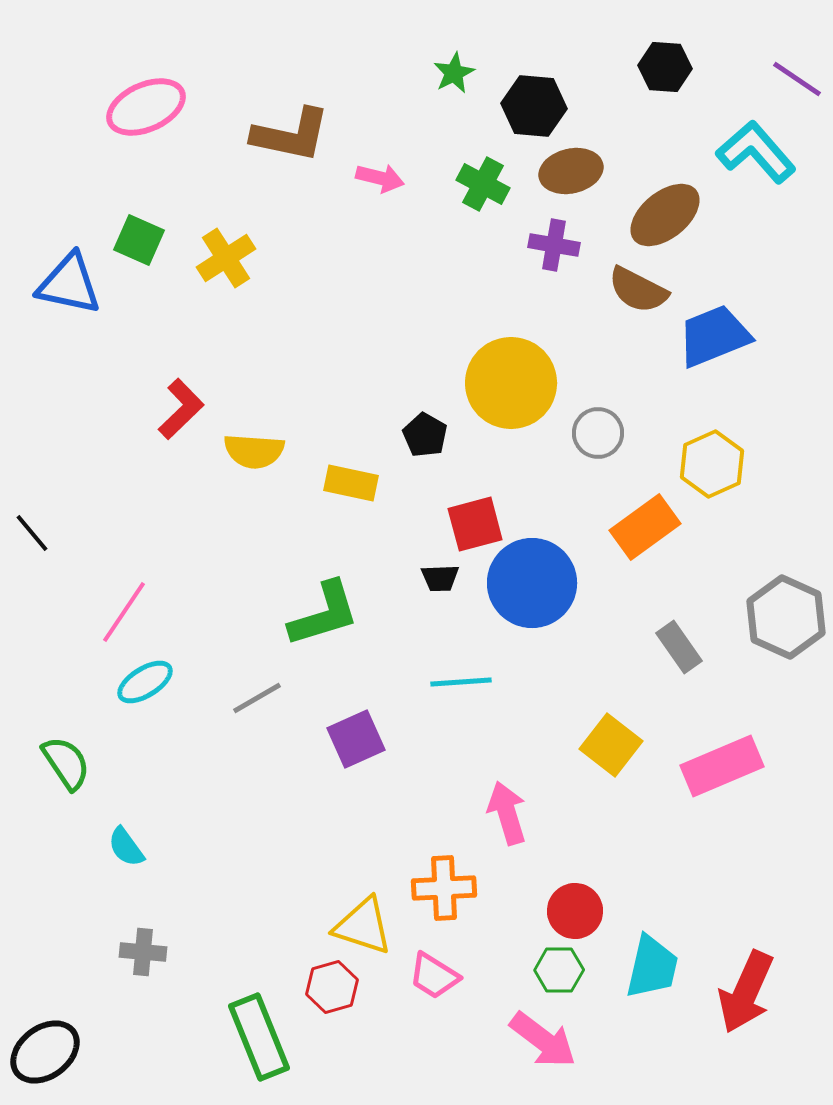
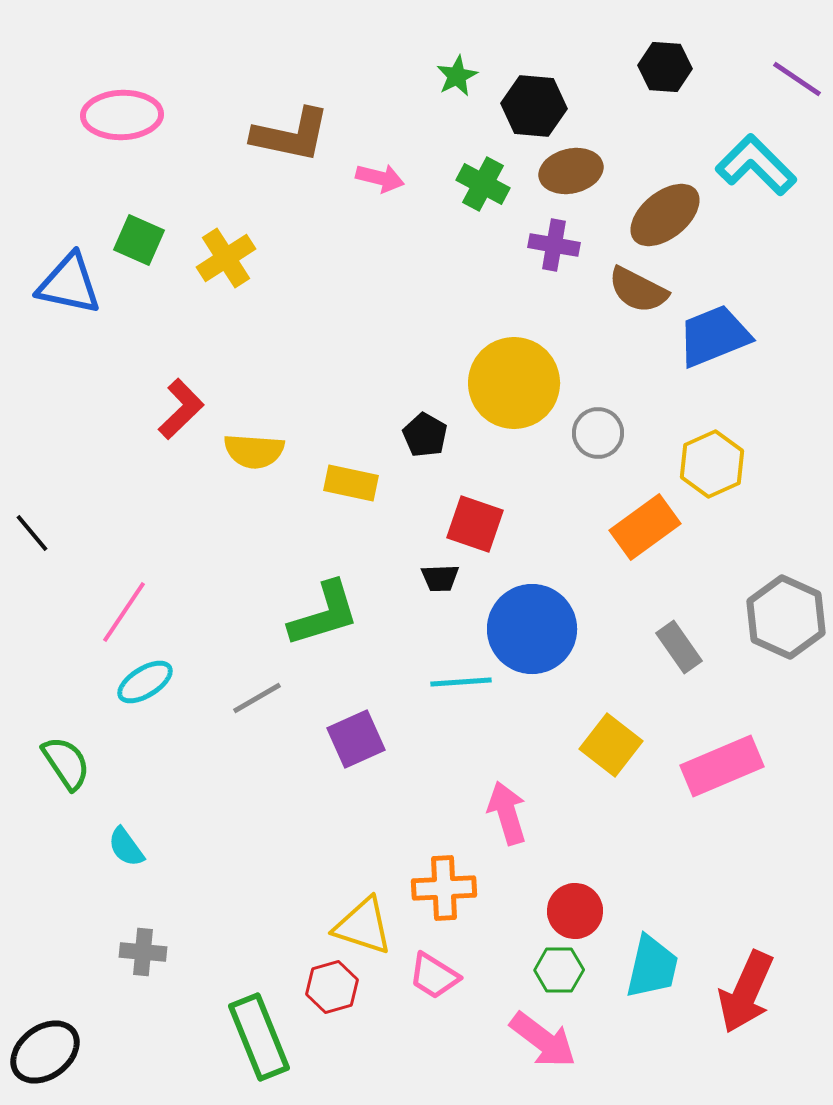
green star at (454, 73): moved 3 px right, 3 px down
pink ellipse at (146, 107): moved 24 px left, 8 px down; rotated 22 degrees clockwise
cyan L-shape at (756, 152): moved 13 px down; rotated 4 degrees counterclockwise
yellow circle at (511, 383): moved 3 px right
red square at (475, 524): rotated 34 degrees clockwise
blue circle at (532, 583): moved 46 px down
